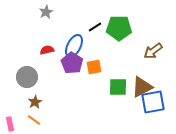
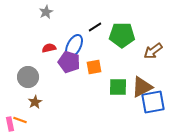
green pentagon: moved 3 px right, 7 px down
red semicircle: moved 2 px right, 2 px up
purple pentagon: moved 3 px left, 1 px up; rotated 15 degrees counterclockwise
gray circle: moved 1 px right
orange line: moved 14 px left; rotated 16 degrees counterclockwise
